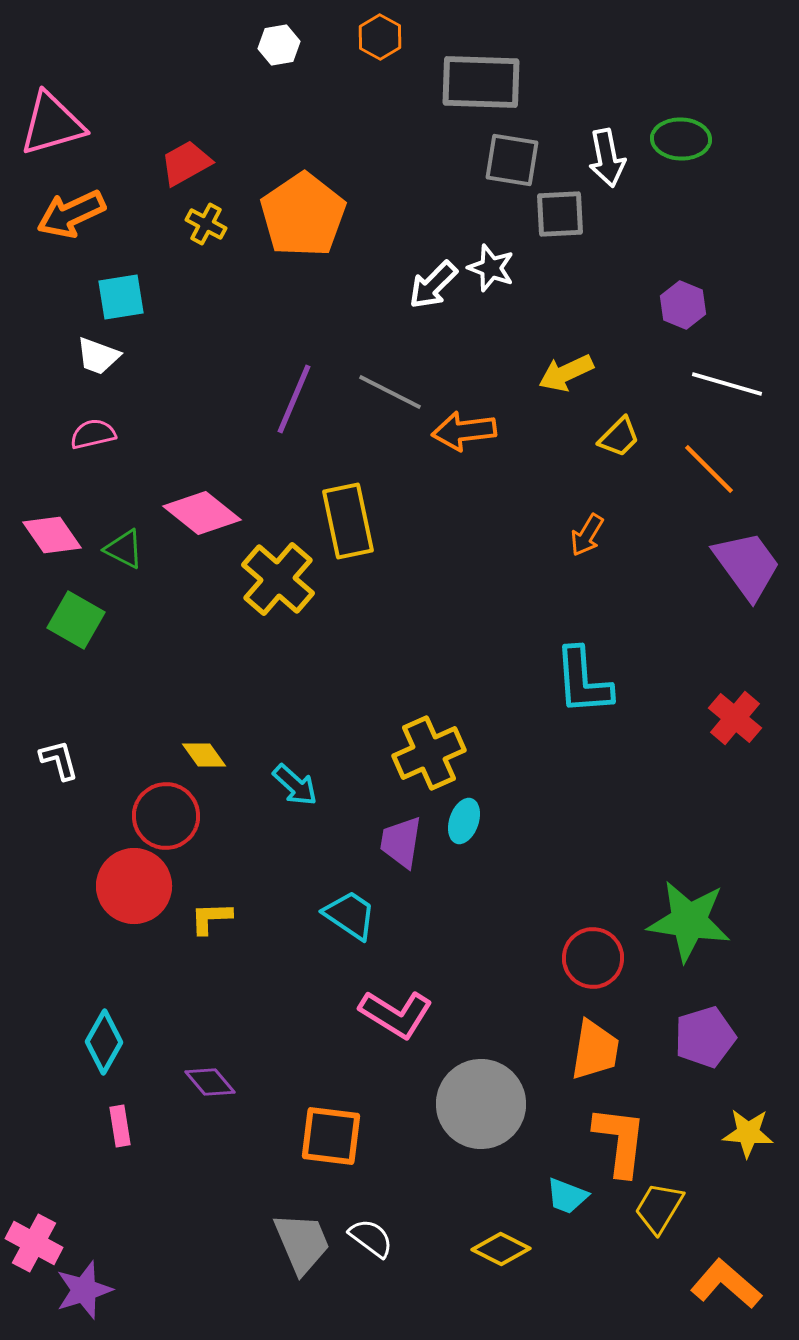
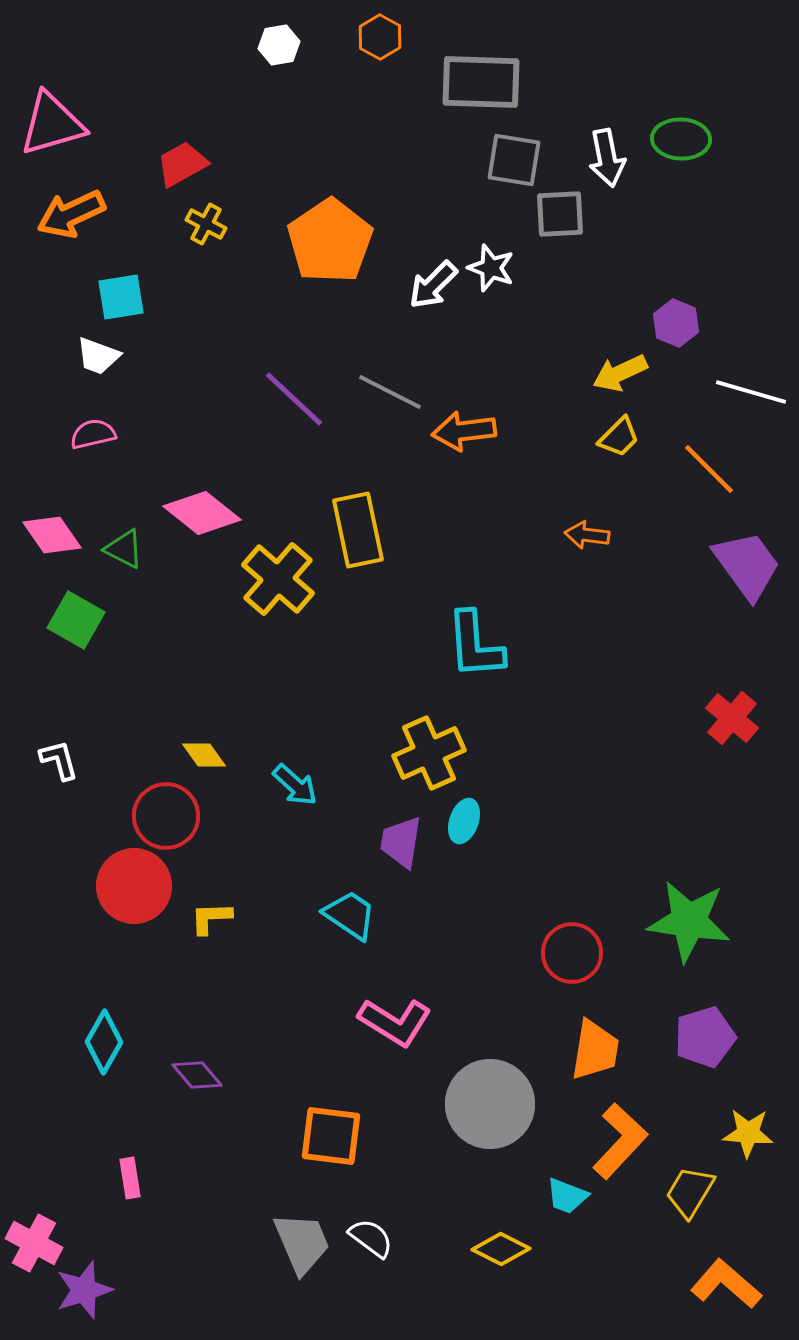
gray square at (512, 160): moved 2 px right
red trapezoid at (186, 163): moved 4 px left, 1 px down
orange pentagon at (303, 215): moved 27 px right, 26 px down
purple hexagon at (683, 305): moved 7 px left, 18 px down
yellow arrow at (566, 373): moved 54 px right
white line at (727, 384): moved 24 px right, 8 px down
purple line at (294, 399): rotated 70 degrees counterclockwise
yellow rectangle at (348, 521): moved 10 px right, 9 px down
orange arrow at (587, 535): rotated 66 degrees clockwise
cyan L-shape at (583, 681): moved 108 px left, 36 px up
red cross at (735, 718): moved 3 px left
red circle at (593, 958): moved 21 px left, 5 px up
pink L-shape at (396, 1014): moved 1 px left, 8 px down
purple diamond at (210, 1082): moved 13 px left, 7 px up
gray circle at (481, 1104): moved 9 px right
pink rectangle at (120, 1126): moved 10 px right, 52 px down
orange L-shape at (620, 1141): rotated 36 degrees clockwise
yellow trapezoid at (659, 1208): moved 31 px right, 16 px up
